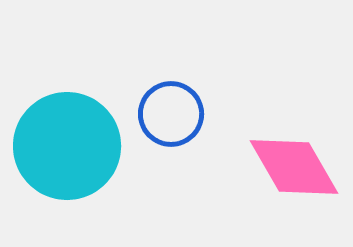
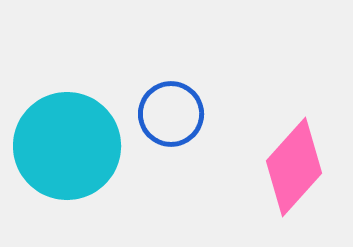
pink diamond: rotated 72 degrees clockwise
